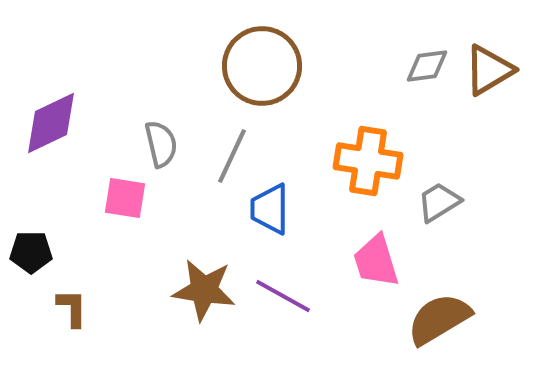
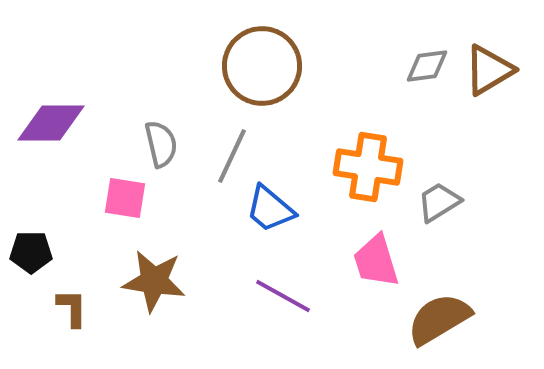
purple diamond: rotated 26 degrees clockwise
orange cross: moved 6 px down
blue trapezoid: rotated 50 degrees counterclockwise
brown star: moved 50 px left, 9 px up
